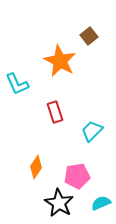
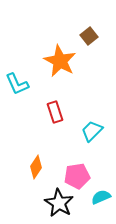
cyan semicircle: moved 6 px up
